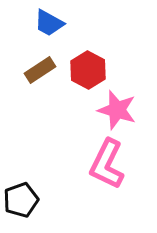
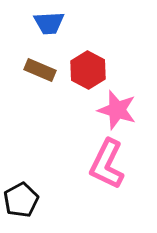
blue trapezoid: rotated 32 degrees counterclockwise
brown rectangle: rotated 56 degrees clockwise
black pentagon: rotated 8 degrees counterclockwise
